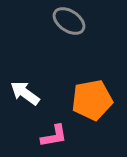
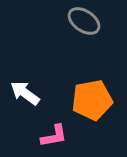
gray ellipse: moved 15 px right
